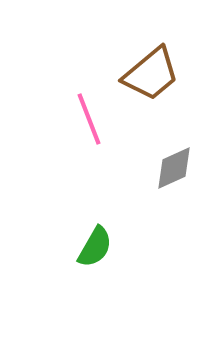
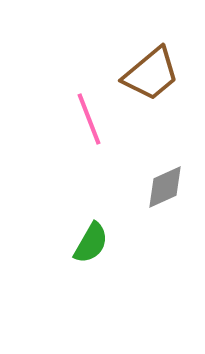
gray diamond: moved 9 px left, 19 px down
green semicircle: moved 4 px left, 4 px up
